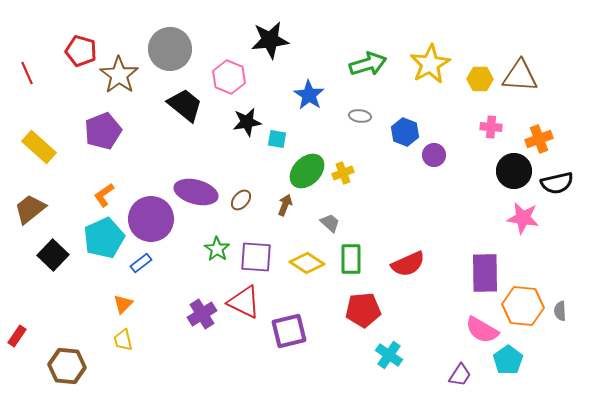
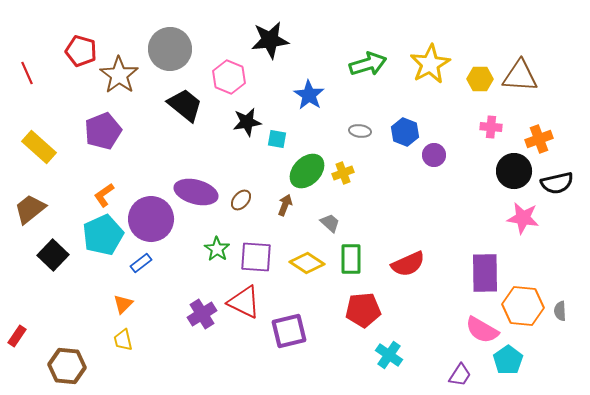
gray ellipse at (360, 116): moved 15 px down
cyan pentagon at (104, 238): moved 1 px left, 3 px up
